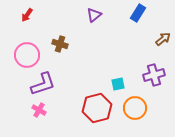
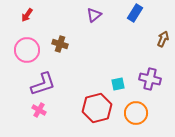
blue rectangle: moved 3 px left
brown arrow: rotated 28 degrees counterclockwise
pink circle: moved 5 px up
purple cross: moved 4 px left, 4 px down; rotated 30 degrees clockwise
orange circle: moved 1 px right, 5 px down
